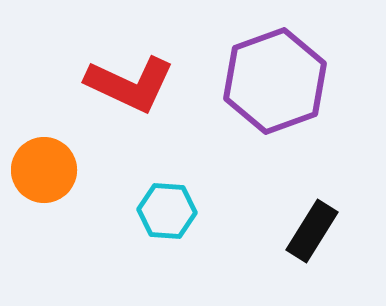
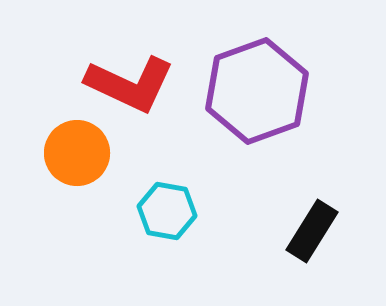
purple hexagon: moved 18 px left, 10 px down
orange circle: moved 33 px right, 17 px up
cyan hexagon: rotated 6 degrees clockwise
